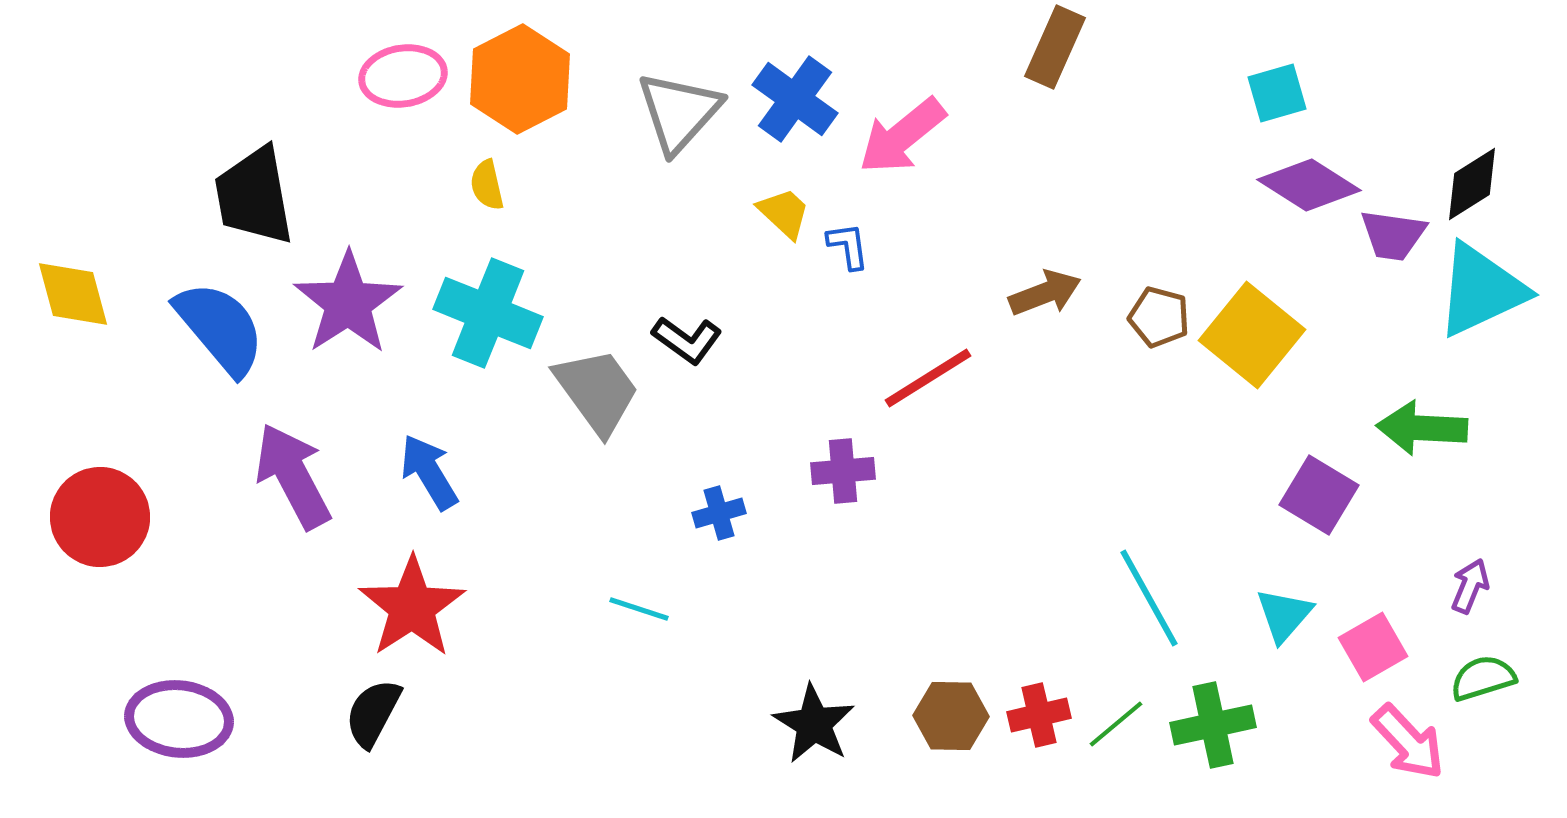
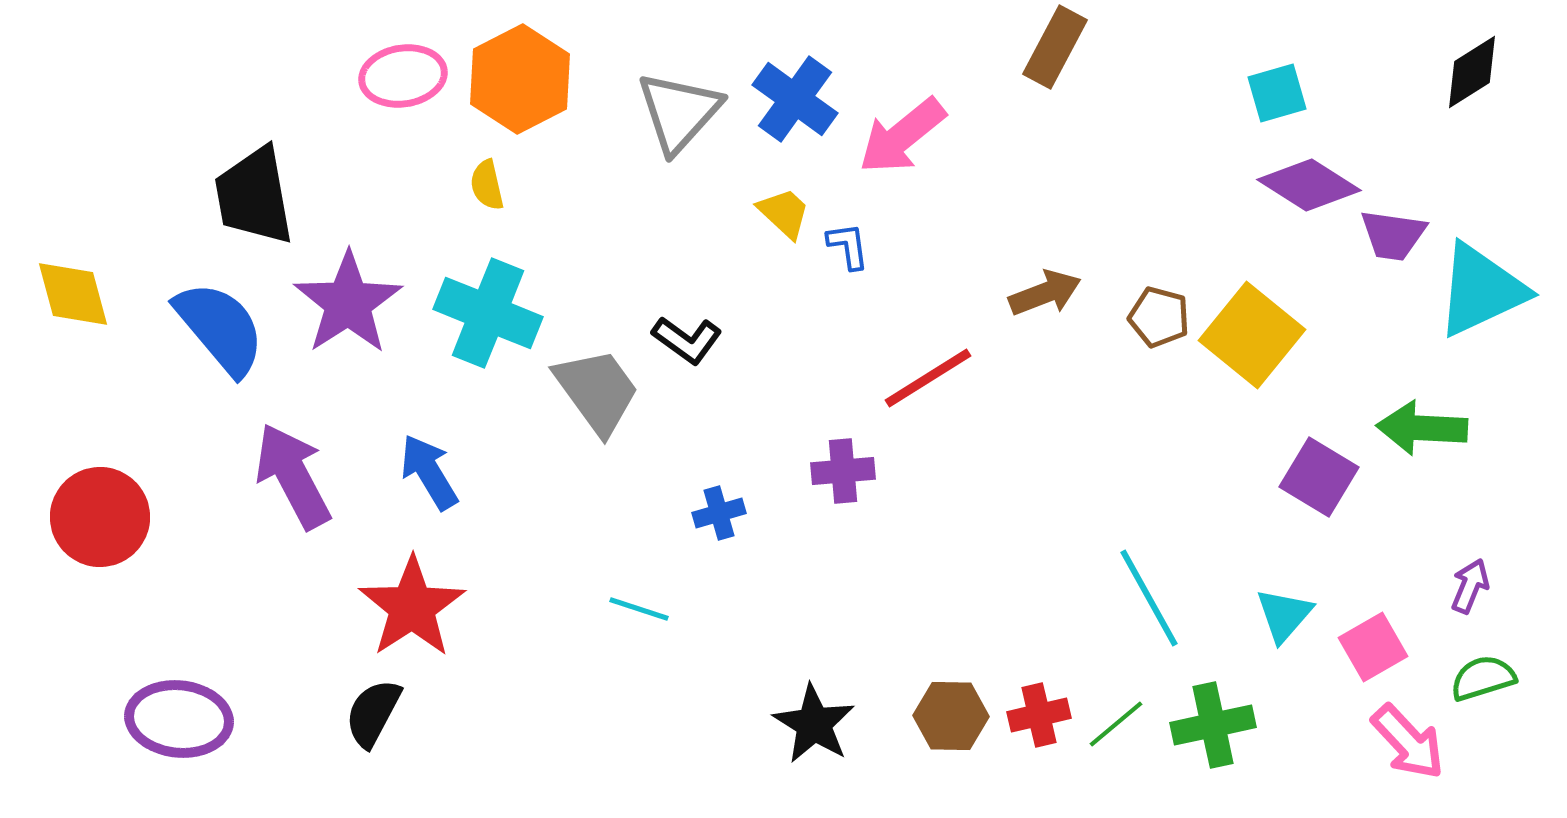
brown rectangle at (1055, 47): rotated 4 degrees clockwise
black diamond at (1472, 184): moved 112 px up
purple square at (1319, 495): moved 18 px up
